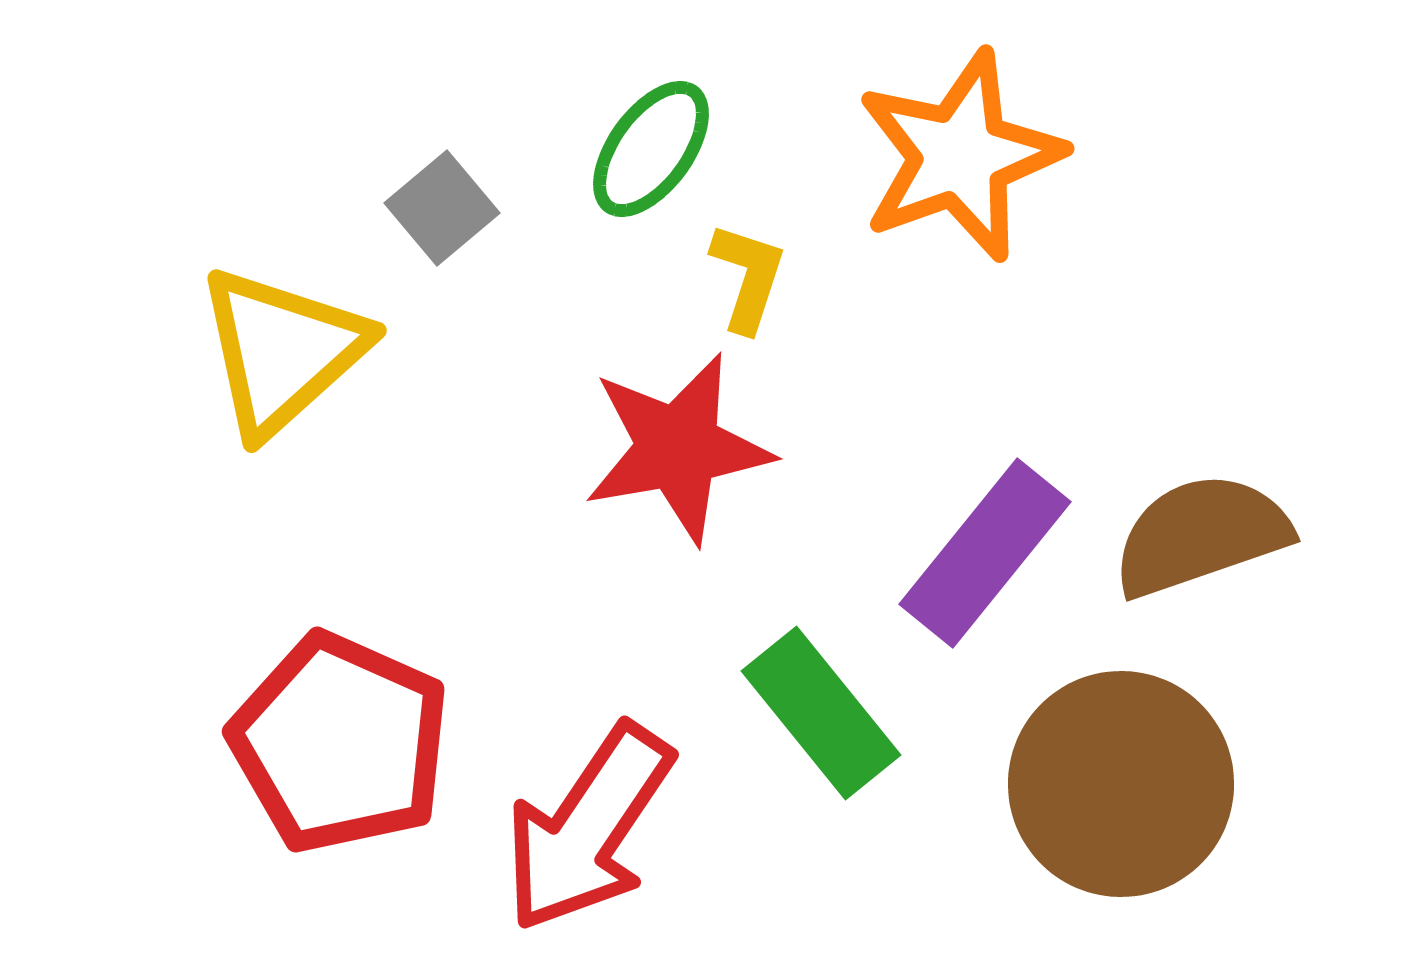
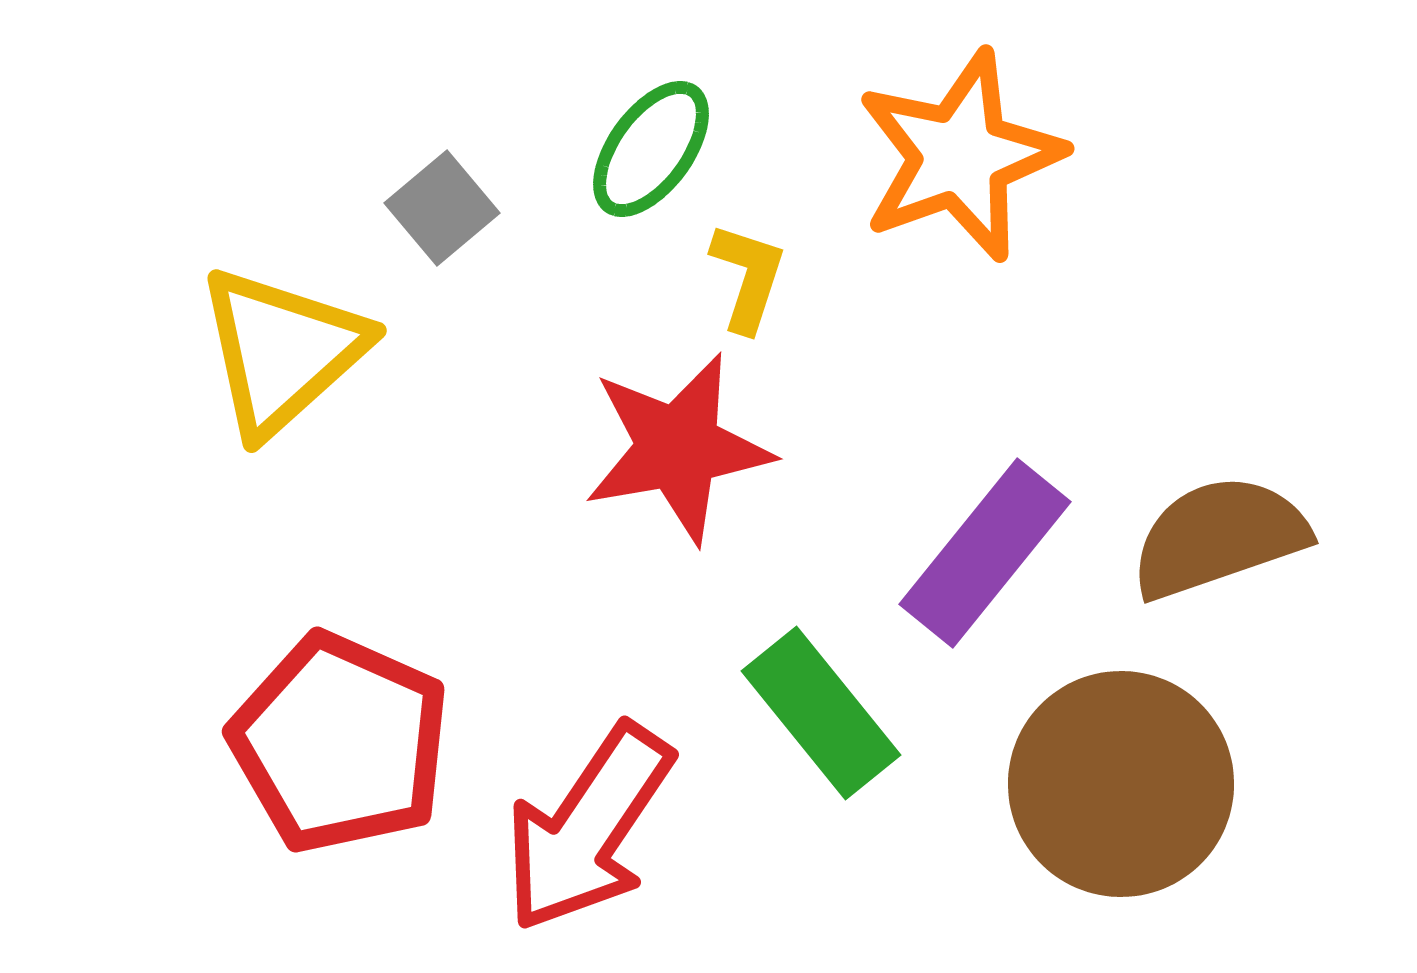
brown semicircle: moved 18 px right, 2 px down
